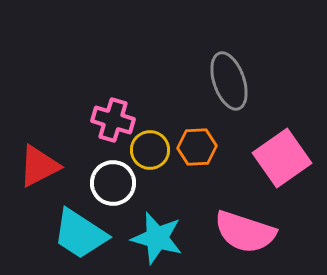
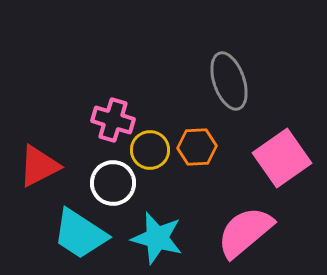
pink semicircle: rotated 122 degrees clockwise
